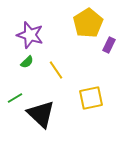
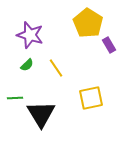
yellow pentagon: rotated 8 degrees counterclockwise
purple rectangle: rotated 56 degrees counterclockwise
green semicircle: moved 3 px down
yellow line: moved 2 px up
green line: rotated 28 degrees clockwise
black triangle: rotated 16 degrees clockwise
